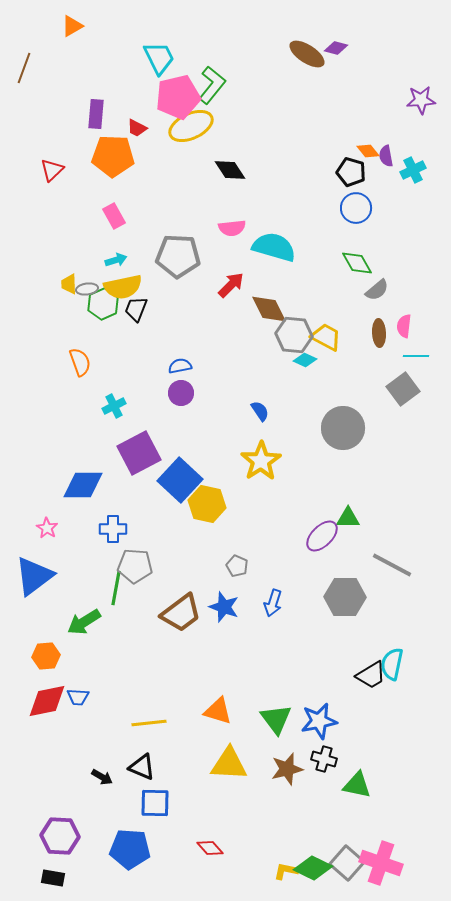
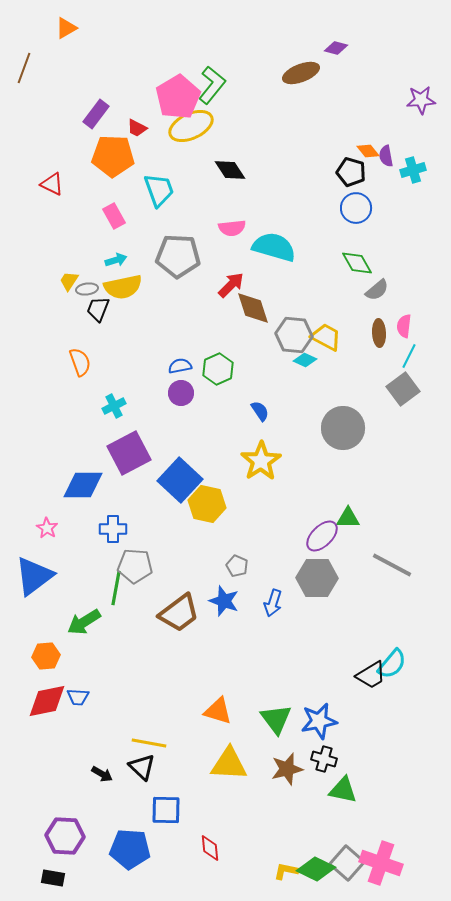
orange triangle at (72, 26): moved 6 px left, 2 px down
brown ellipse at (307, 54): moved 6 px left, 19 px down; rotated 54 degrees counterclockwise
cyan trapezoid at (159, 58): moved 132 px down; rotated 6 degrees clockwise
pink pentagon at (178, 97): rotated 18 degrees counterclockwise
purple rectangle at (96, 114): rotated 32 degrees clockwise
red triangle at (52, 170): moved 14 px down; rotated 50 degrees counterclockwise
cyan cross at (413, 170): rotated 10 degrees clockwise
yellow trapezoid at (69, 284): moved 3 px up; rotated 35 degrees clockwise
green hexagon at (103, 304): moved 115 px right, 65 px down
black trapezoid at (136, 309): moved 38 px left
brown diamond at (269, 309): moved 16 px left, 1 px up; rotated 9 degrees clockwise
cyan line at (416, 356): moved 7 px left; rotated 65 degrees counterclockwise
purple square at (139, 453): moved 10 px left
gray hexagon at (345, 597): moved 28 px left, 19 px up
blue star at (224, 607): moved 6 px up
brown trapezoid at (181, 613): moved 2 px left
cyan semicircle at (392, 664): rotated 152 degrees counterclockwise
yellow line at (149, 723): moved 20 px down; rotated 16 degrees clockwise
black triangle at (142, 767): rotated 20 degrees clockwise
black arrow at (102, 777): moved 3 px up
green triangle at (357, 785): moved 14 px left, 5 px down
blue square at (155, 803): moved 11 px right, 7 px down
purple hexagon at (60, 836): moved 5 px right
red diamond at (210, 848): rotated 36 degrees clockwise
green diamond at (313, 868): moved 3 px right, 1 px down
